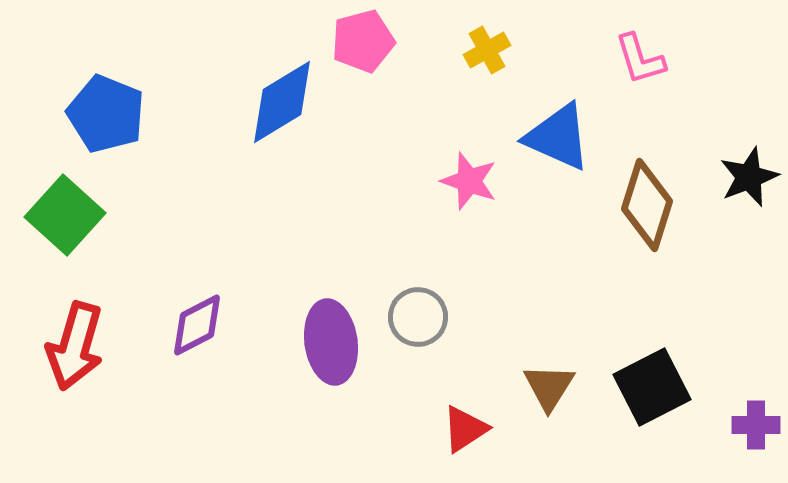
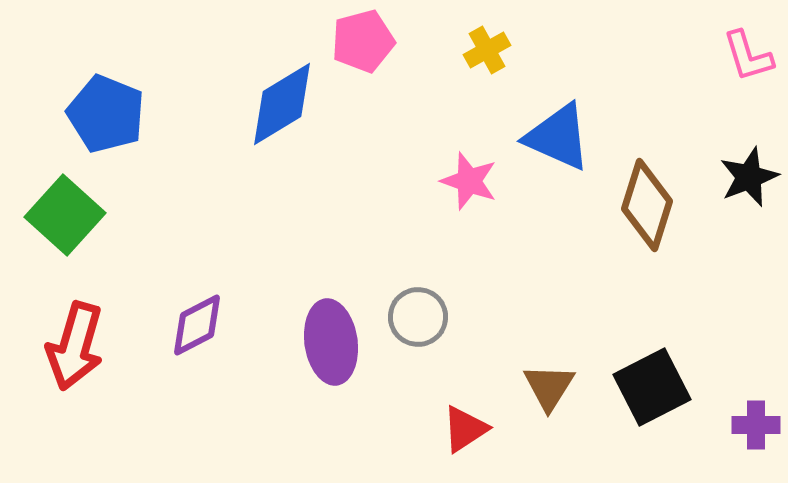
pink L-shape: moved 108 px right, 3 px up
blue diamond: moved 2 px down
